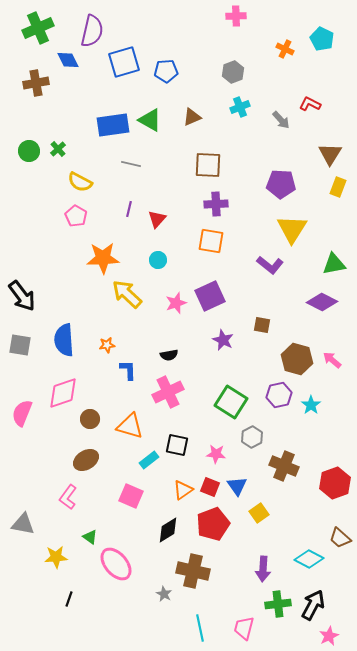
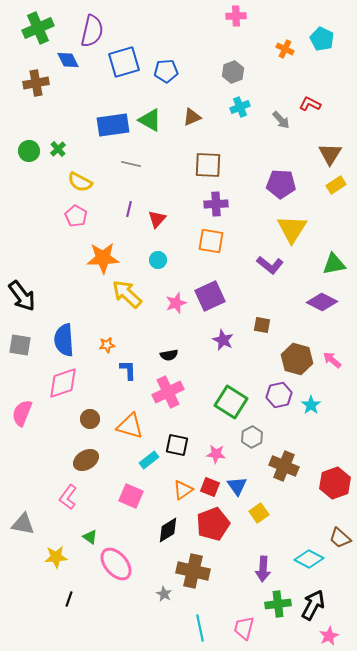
yellow rectangle at (338, 187): moved 2 px left, 2 px up; rotated 36 degrees clockwise
pink diamond at (63, 393): moved 10 px up
